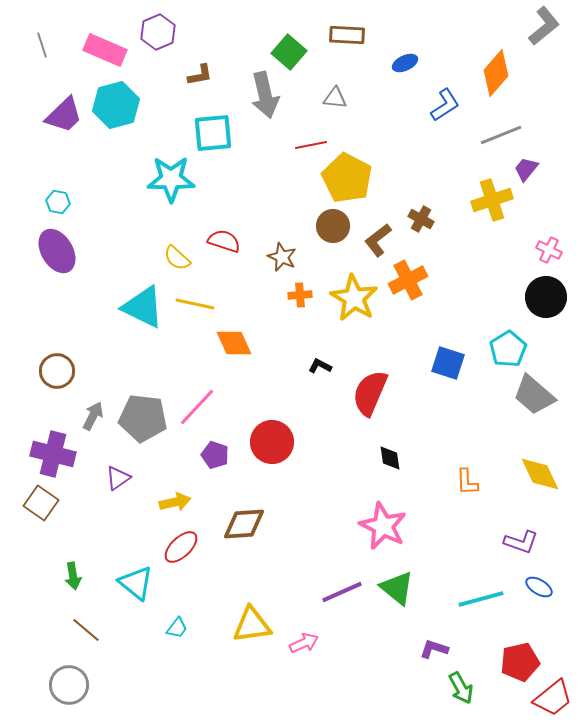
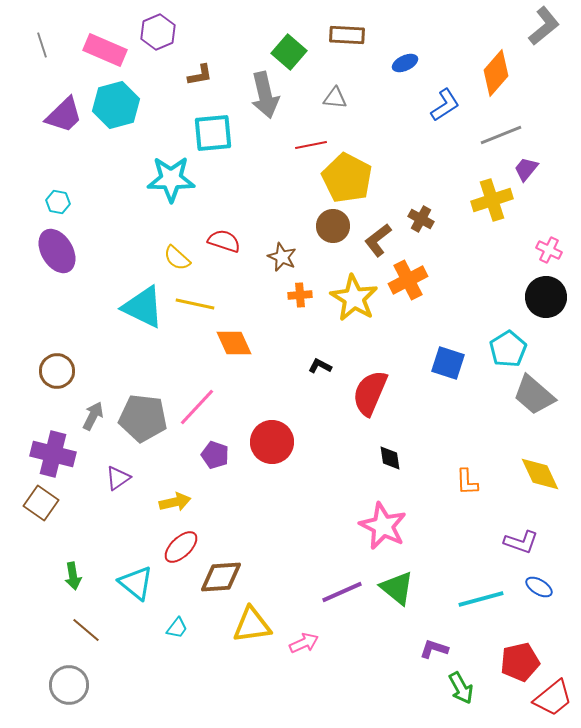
brown diamond at (244, 524): moved 23 px left, 53 px down
